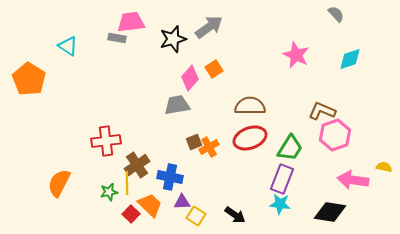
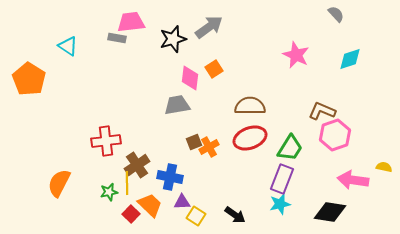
pink diamond: rotated 35 degrees counterclockwise
cyan star: rotated 20 degrees counterclockwise
